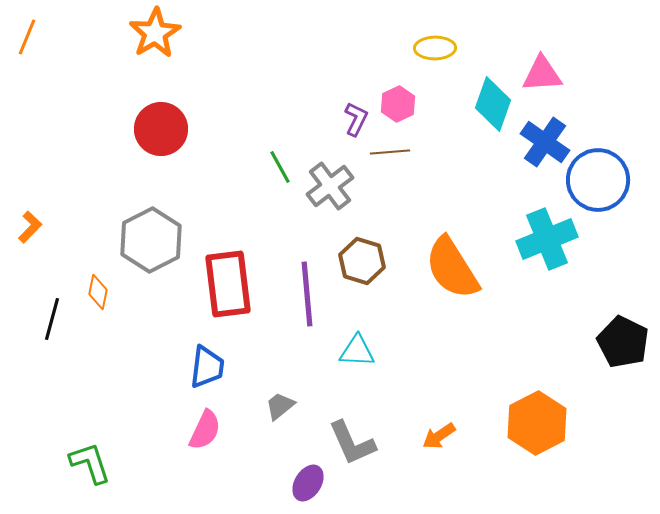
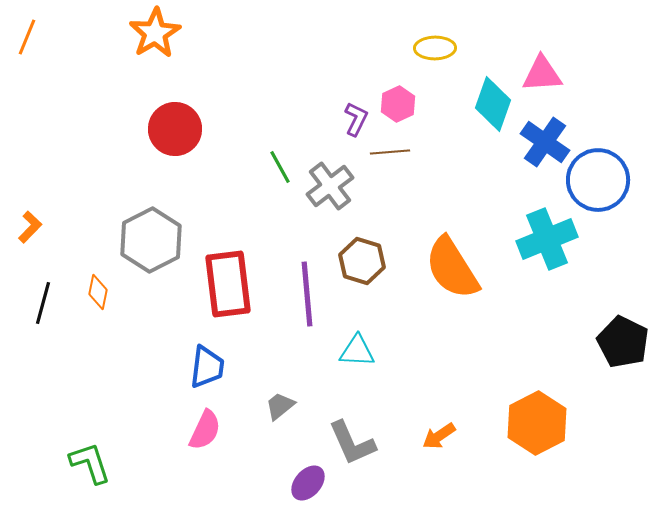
red circle: moved 14 px right
black line: moved 9 px left, 16 px up
purple ellipse: rotated 9 degrees clockwise
